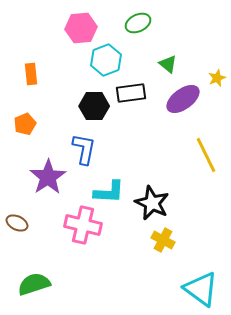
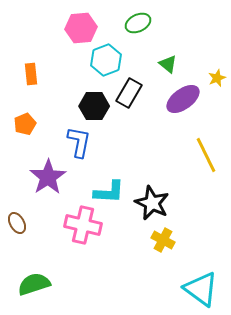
black rectangle: moved 2 px left; rotated 52 degrees counterclockwise
blue L-shape: moved 5 px left, 7 px up
brown ellipse: rotated 35 degrees clockwise
